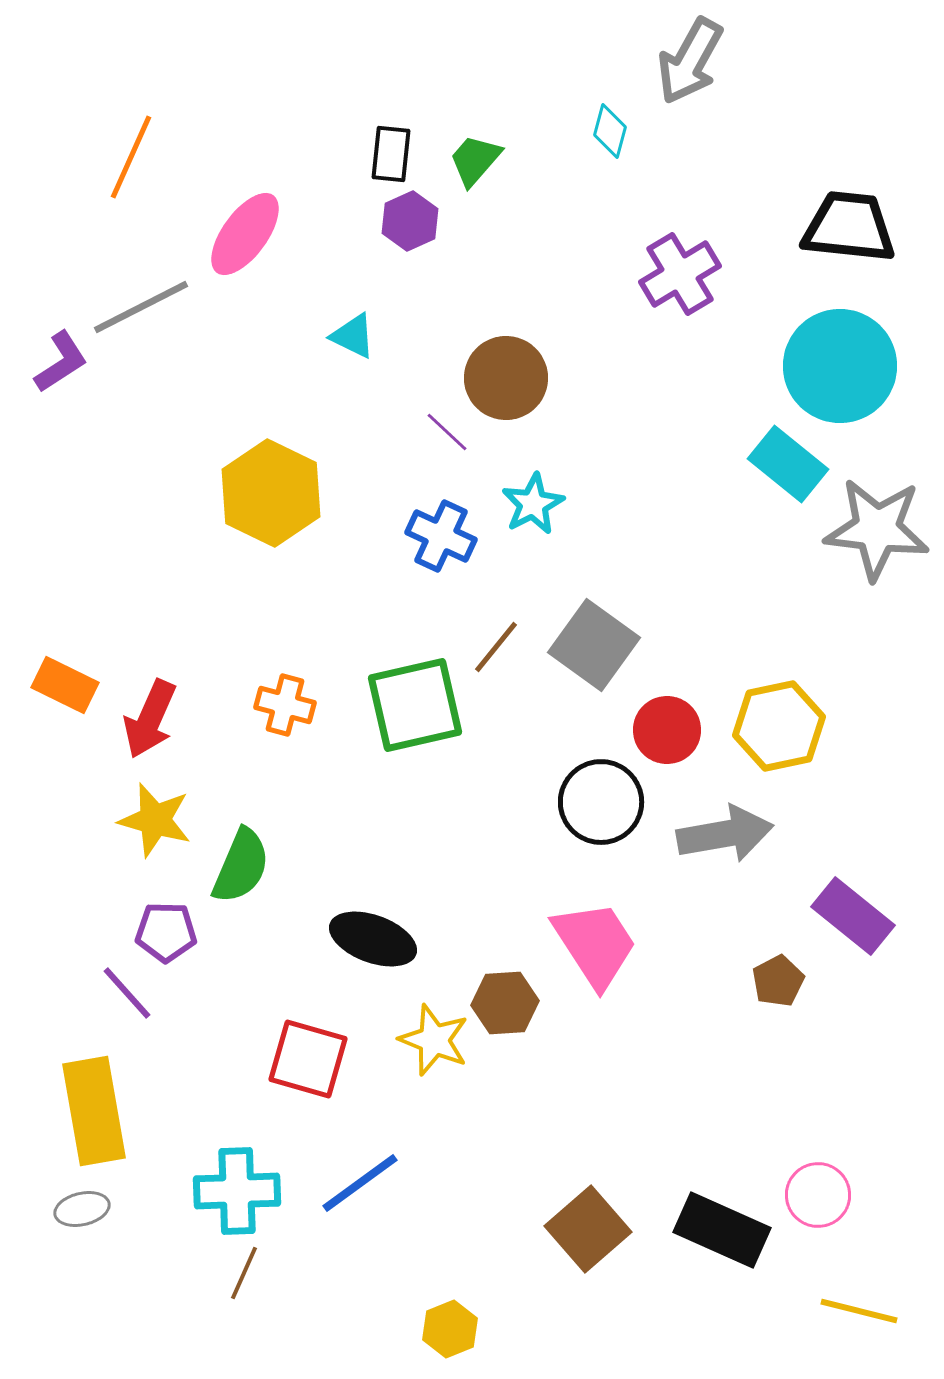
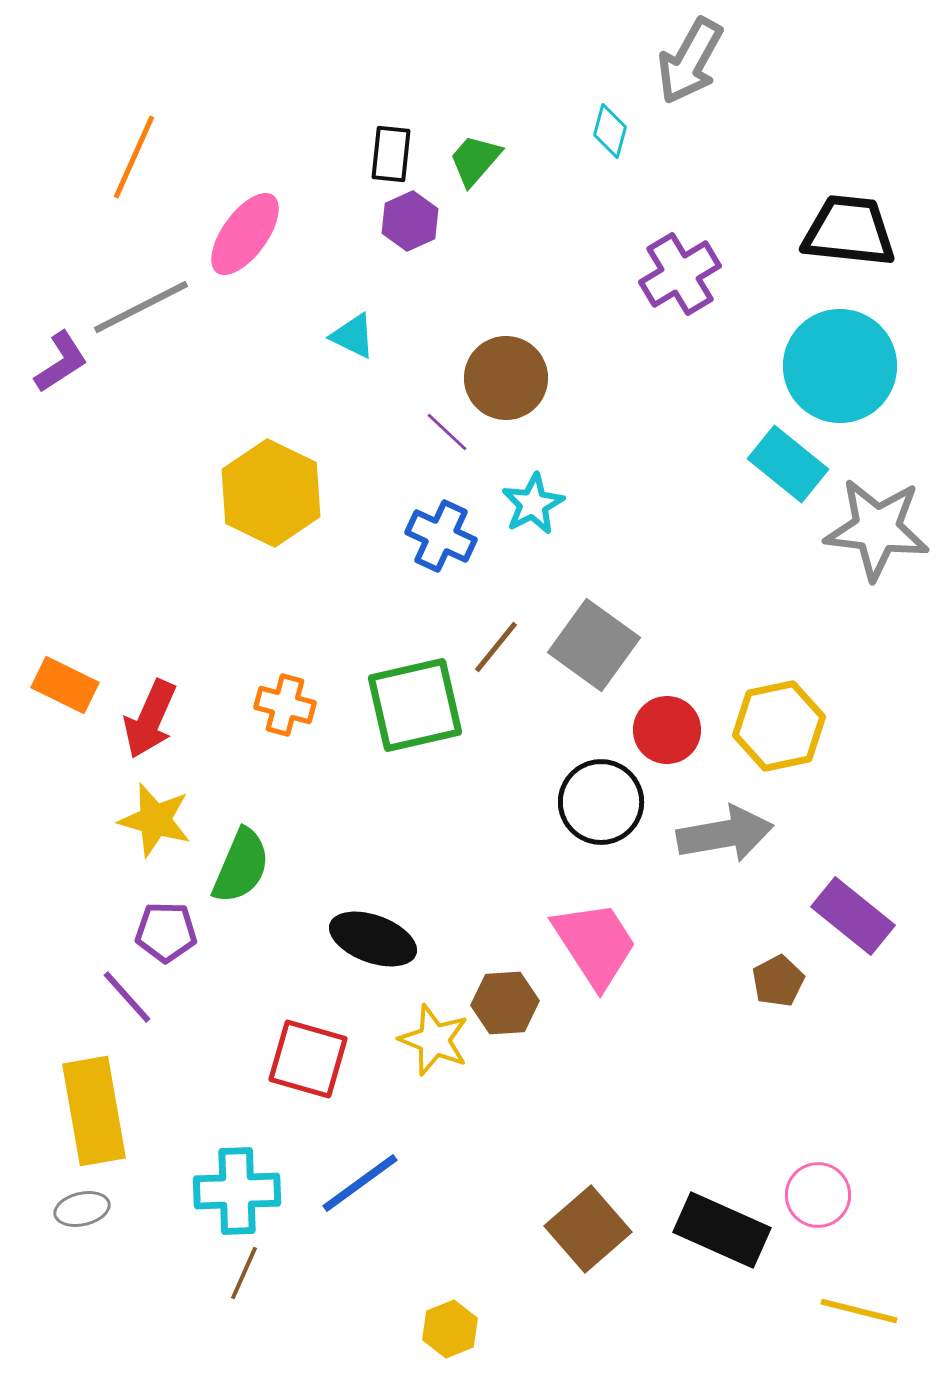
orange line at (131, 157): moved 3 px right
black trapezoid at (849, 227): moved 4 px down
purple line at (127, 993): moved 4 px down
